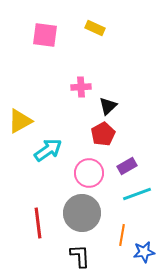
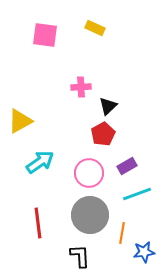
cyan arrow: moved 8 px left, 12 px down
gray circle: moved 8 px right, 2 px down
orange line: moved 2 px up
